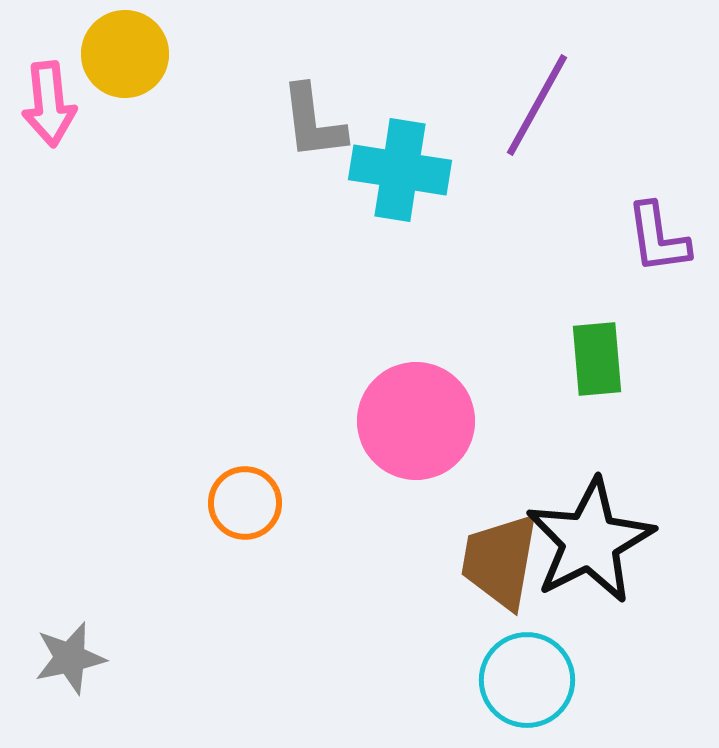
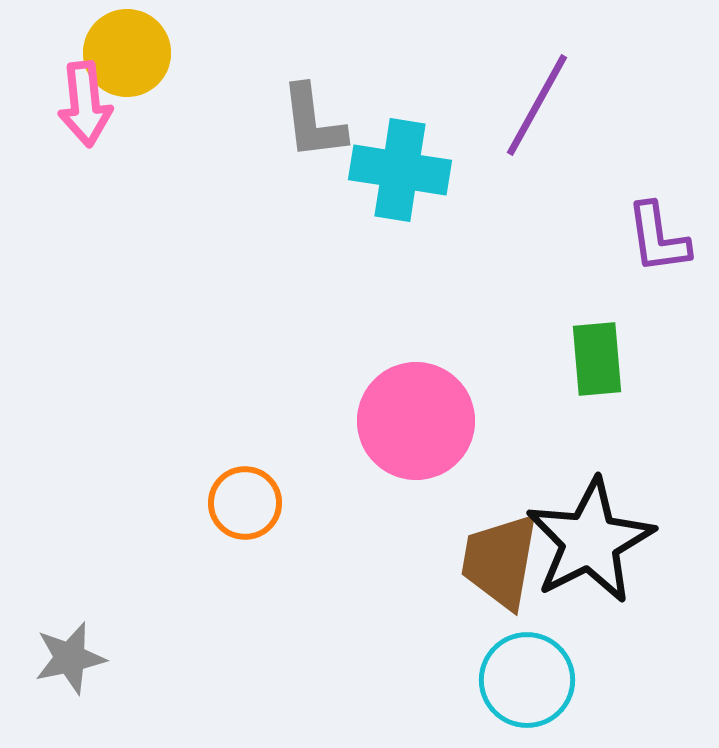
yellow circle: moved 2 px right, 1 px up
pink arrow: moved 36 px right
